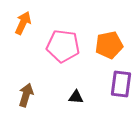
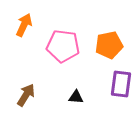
orange arrow: moved 1 px right, 2 px down
brown arrow: rotated 15 degrees clockwise
